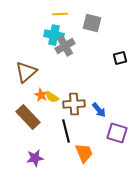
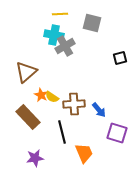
black line: moved 4 px left, 1 px down
